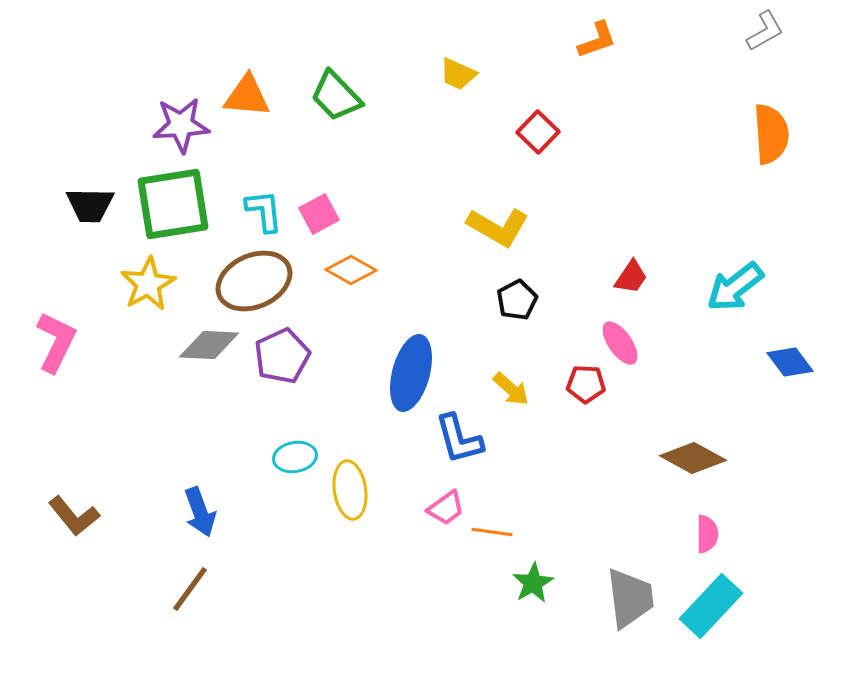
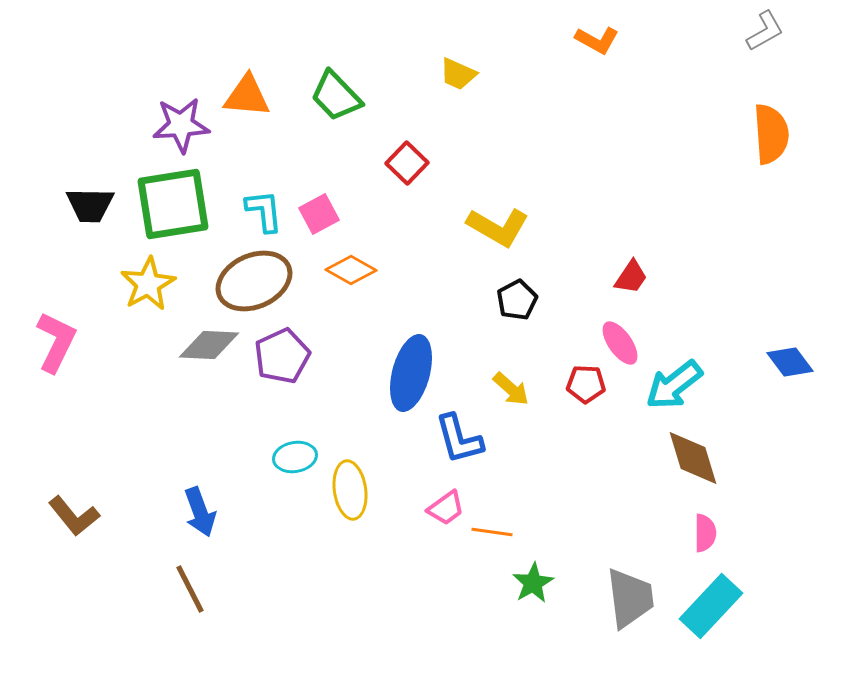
orange L-shape: rotated 48 degrees clockwise
red square: moved 131 px left, 31 px down
cyan arrow: moved 61 px left, 98 px down
brown diamond: rotated 44 degrees clockwise
pink semicircle: moved 2 px left, 1 px up
brown line: rotated 63 degrees counterclockwise
